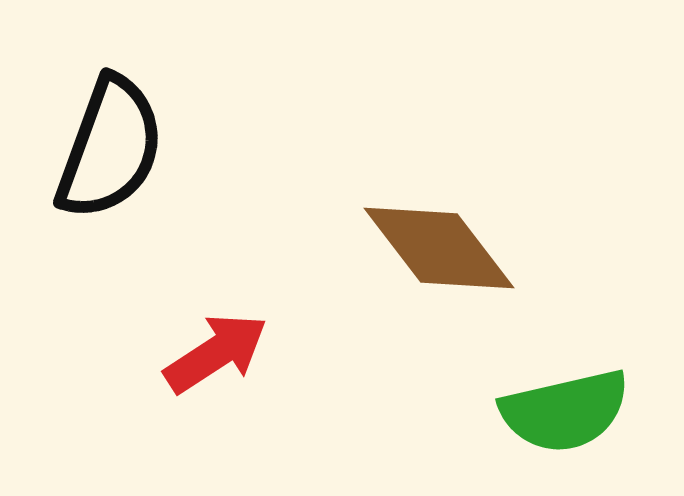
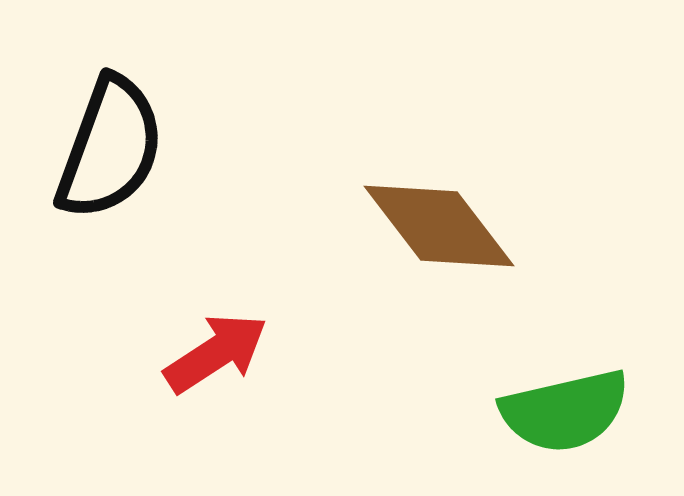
brown diamond: moved 22 px up
